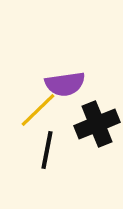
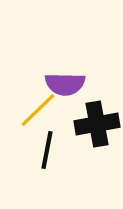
purple semicircle: rotated 9 degrees clockwise
black cross: rotated 12 degrees clockwise
